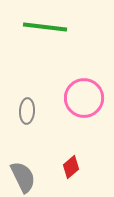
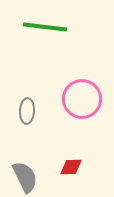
pink circle: moved 2 px left, 1 px down
red diamond: rotated 40 degrees clockwise
gray semicircle: moved 2 px right
